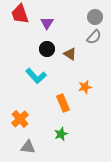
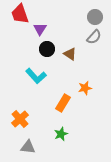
purple triangle: moved 7 px left, 6 px down
orange star: moved 1 px down
orange rectangle: rotated 54 degrees clockwise
